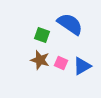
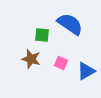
green square: rotated 14 degrees counterclockwise
brown star: moved 9 px left, 1 px up
blue triangle: moved 4 px right, 5 px down
